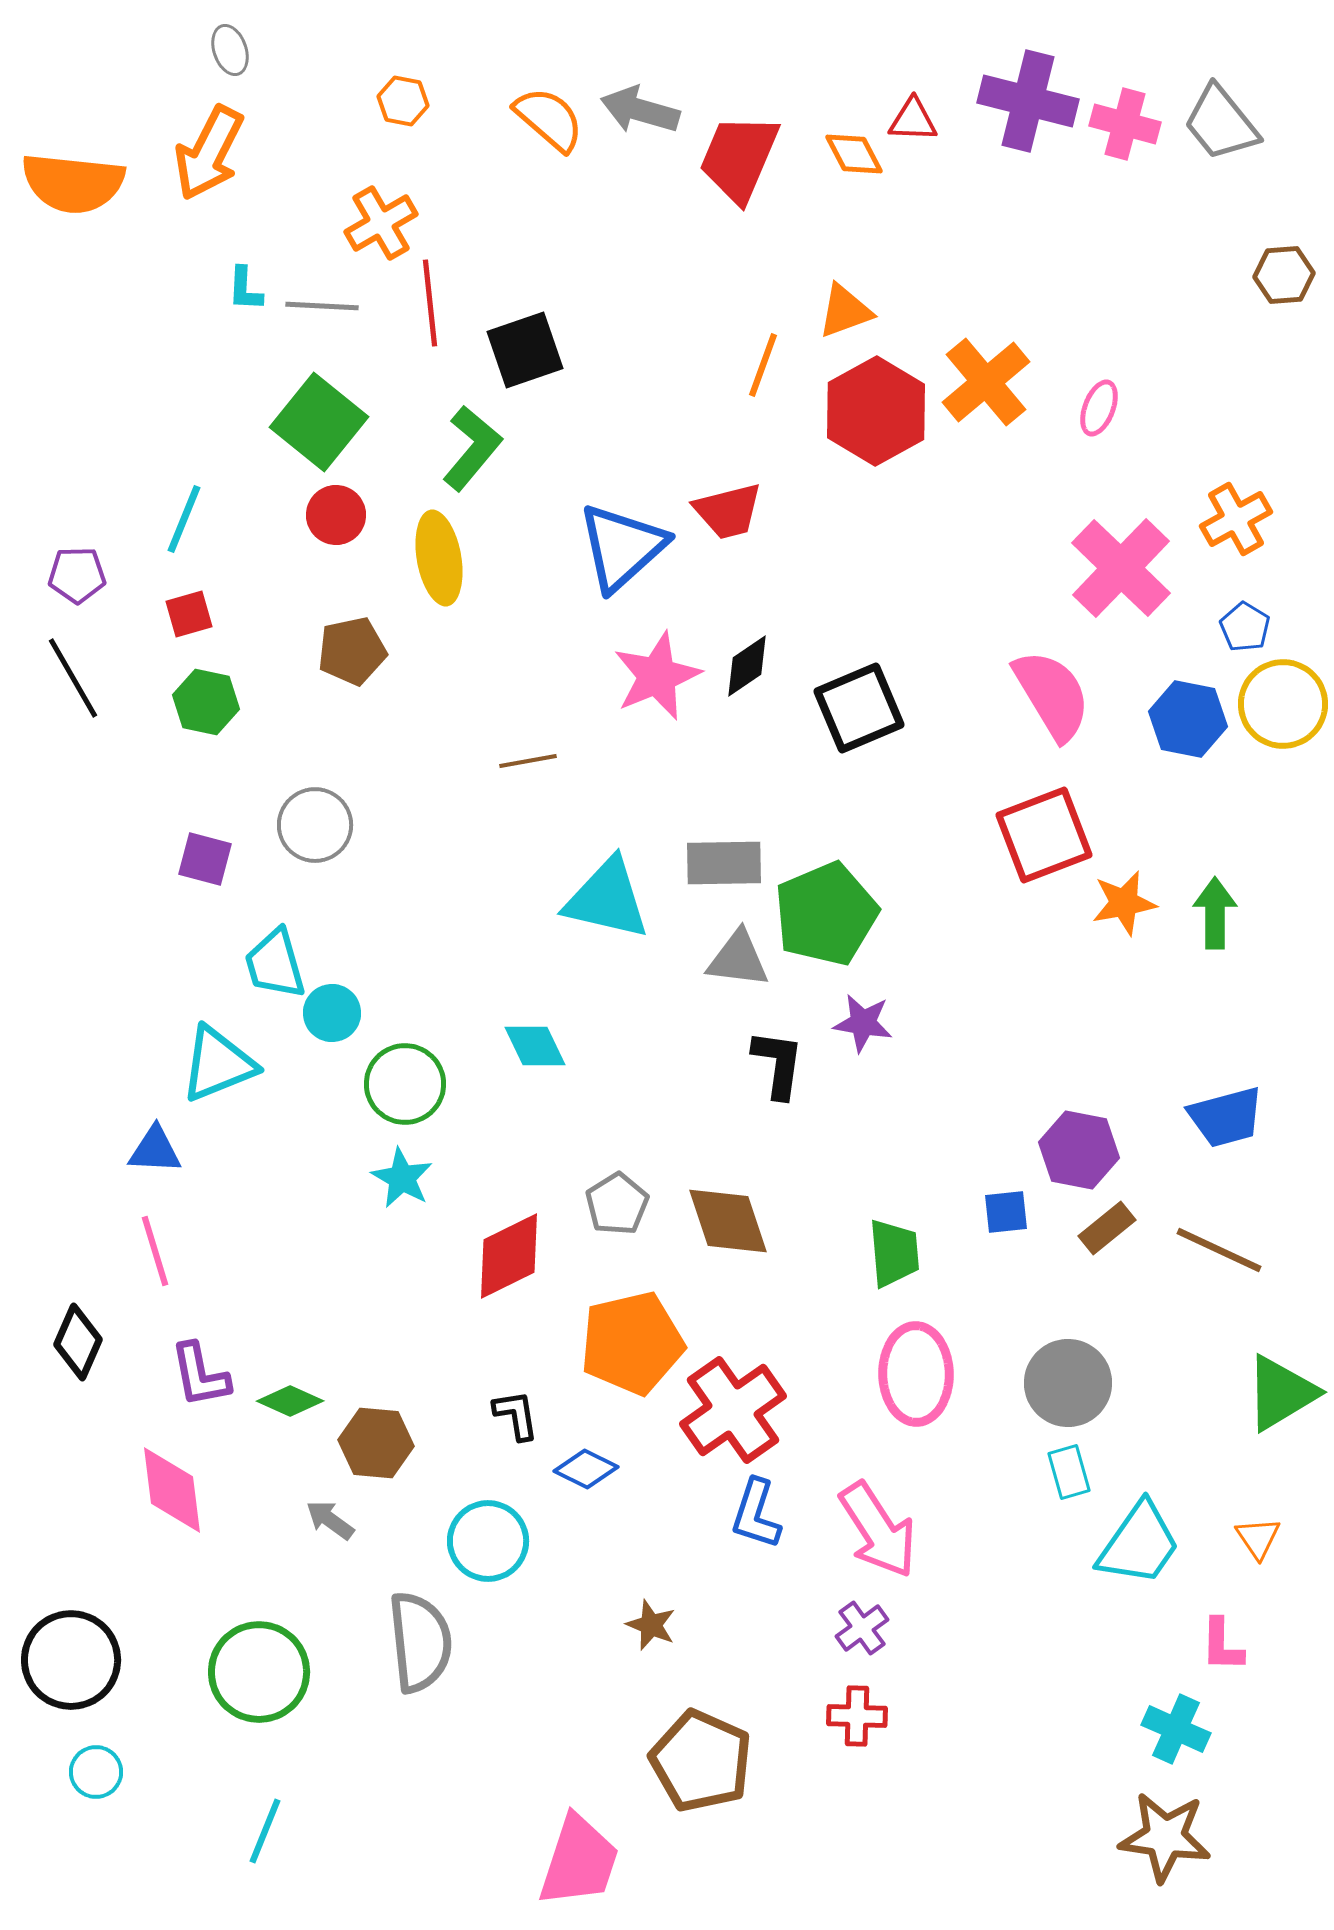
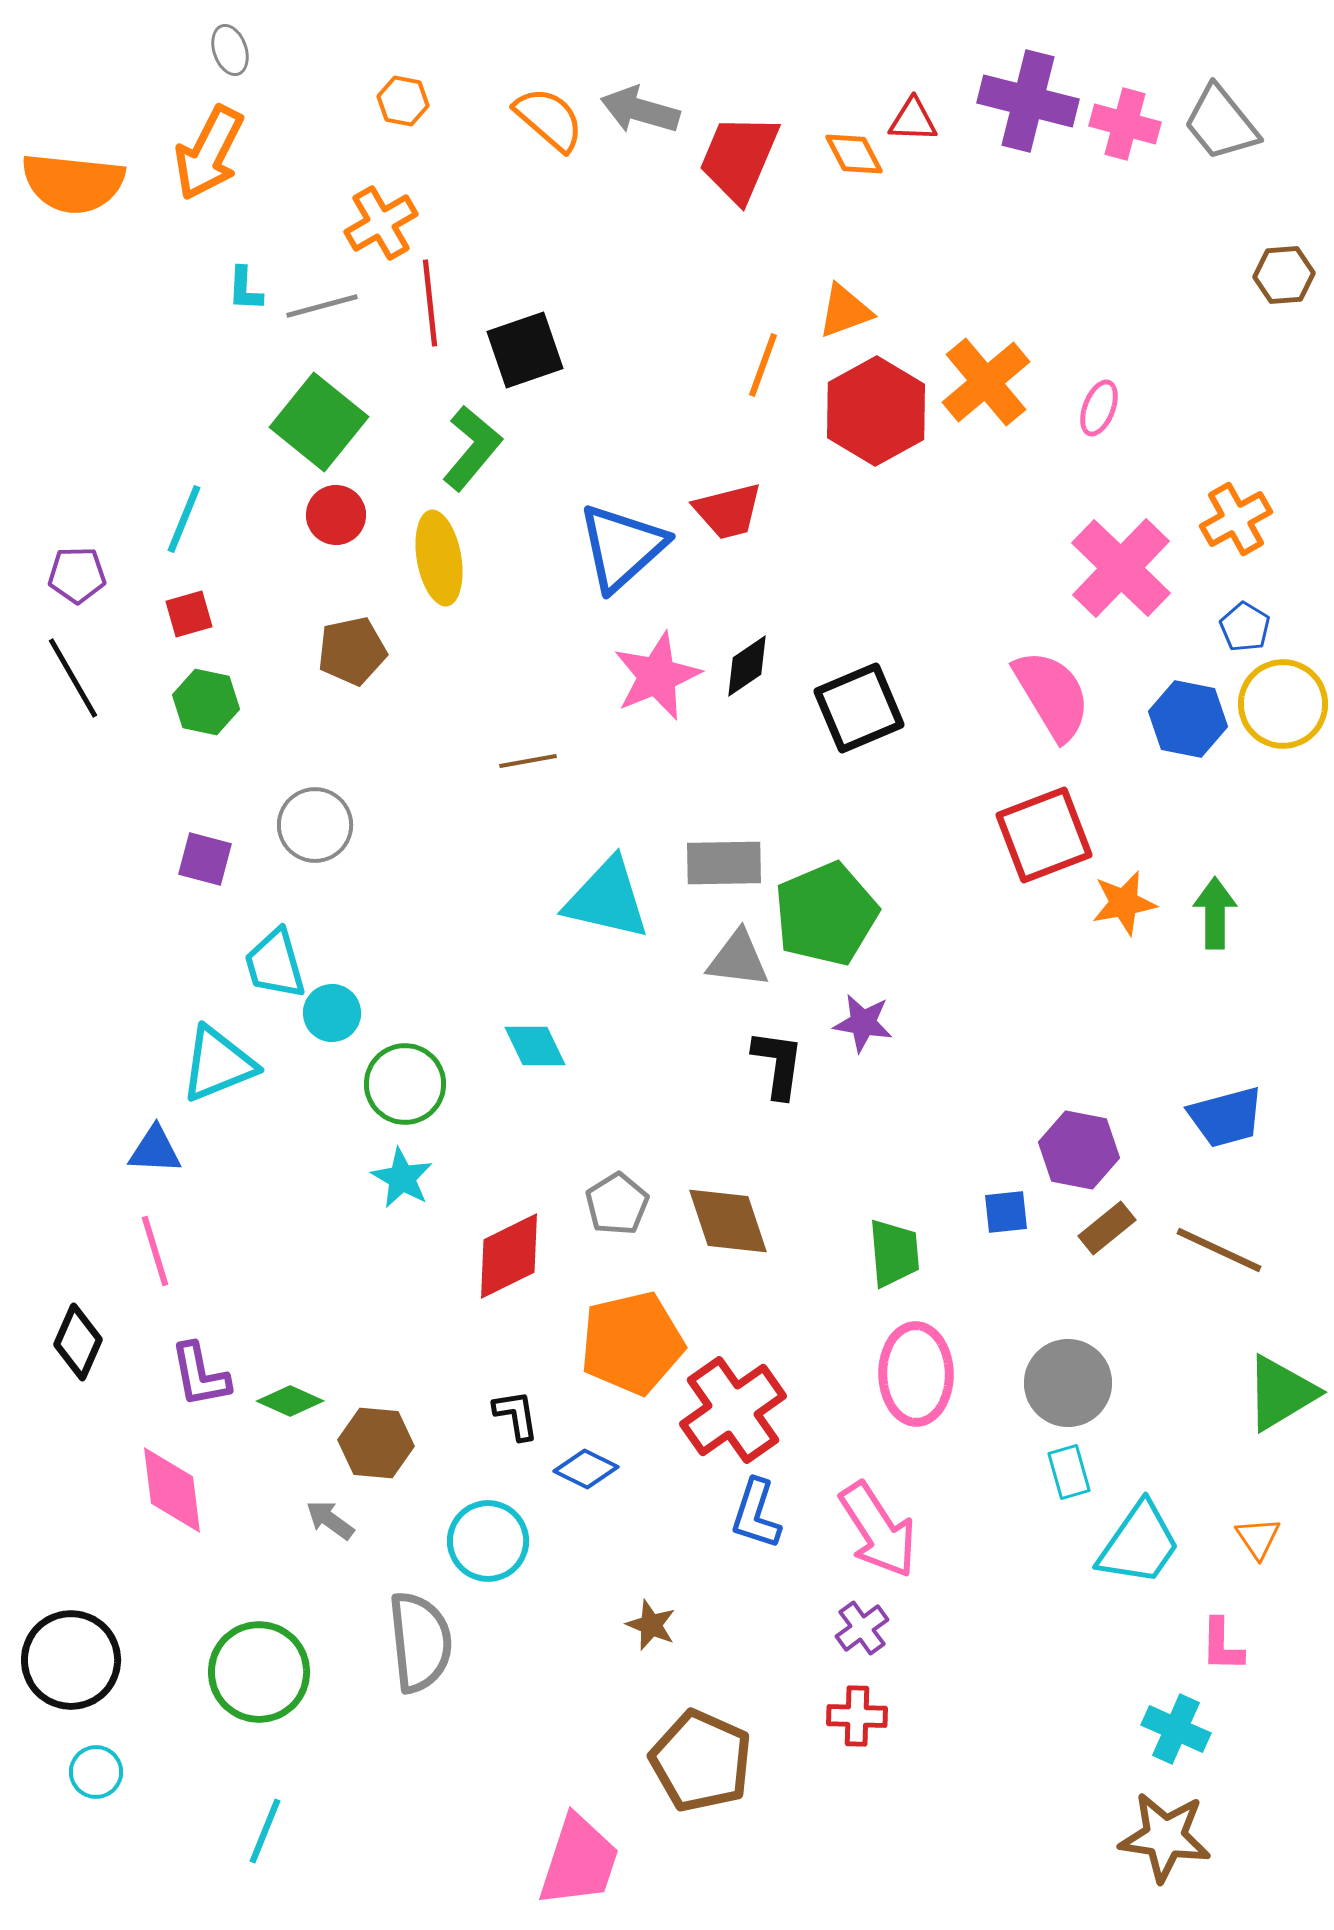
gray line at (322, 306): rotated 18 degrees counterclockwise
